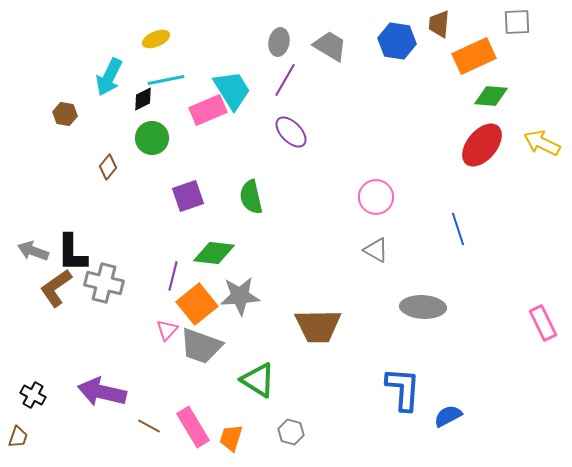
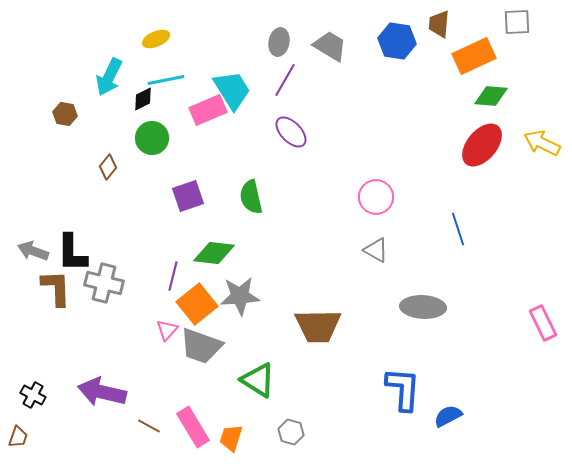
brown L-shape at (56, 288): rotated 123 degrees clockwise
